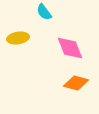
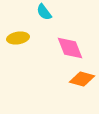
orange diamond: moved 6 px right, 4 px up
